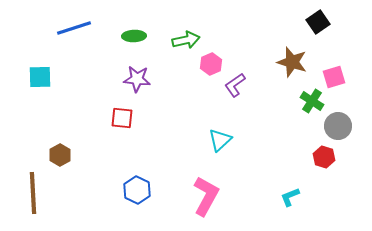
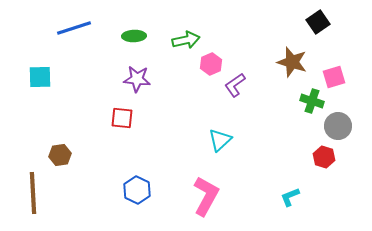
green cross: rotated 15 degrees counterclockwise
brown hexagon: rotated 20 degrees clockwise
